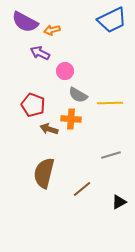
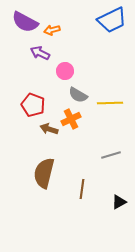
orange cross: rotated 30 degrees counterclockwise
brown line: rotated 42 degrees counterclockwise
